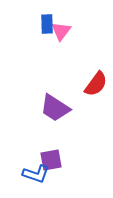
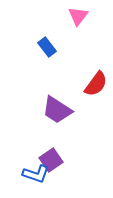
blue rectangle: moved 23 px down; rotated 36 degrees counterclockwise
pink triangle: moved 17 px right, 15 px up
purple trapezoid: moved 2 px right, 2 px down
purple square: rotated 25 degrees counterclockwise
